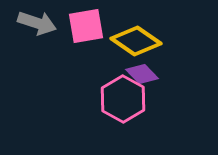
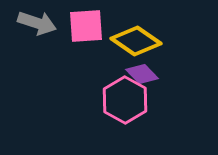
pink square: rotated 6 degrees clockwise
pink hexagon: moved 2 px right, 1 px down
